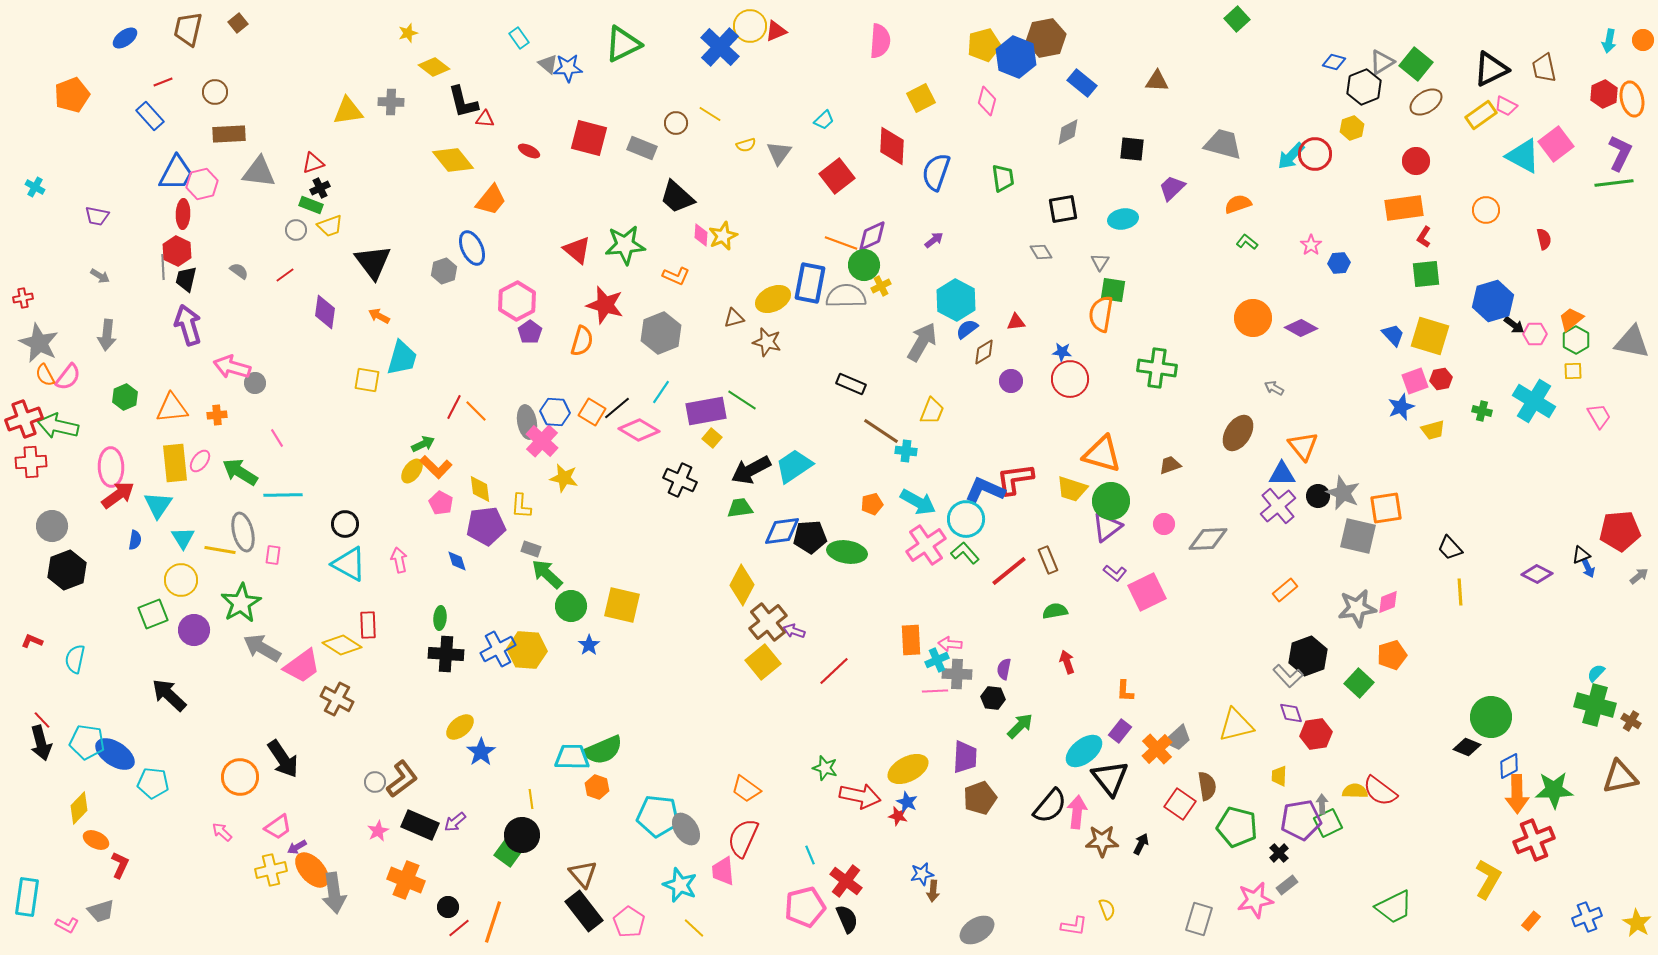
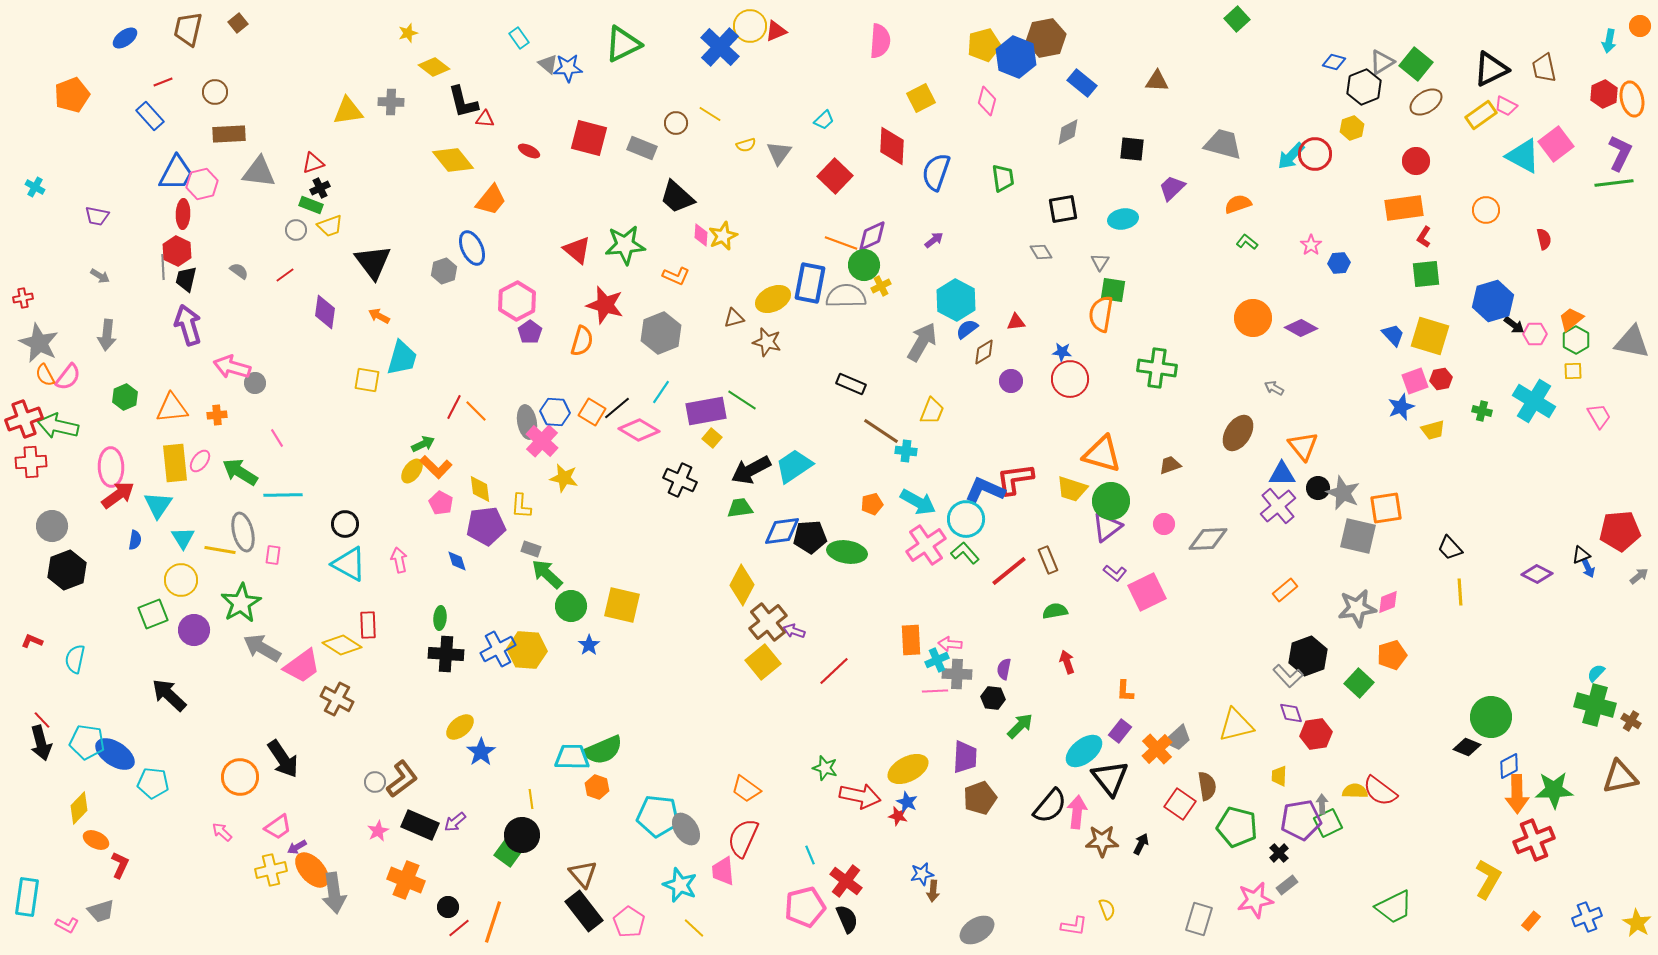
orange circle at (1643, 40): moved 3 px left, 14 px up
red square at (837, 176): moved 2 px left; rotated 8 degrees counterclockwise
black circle at (1318, 496): moved 8 px up
